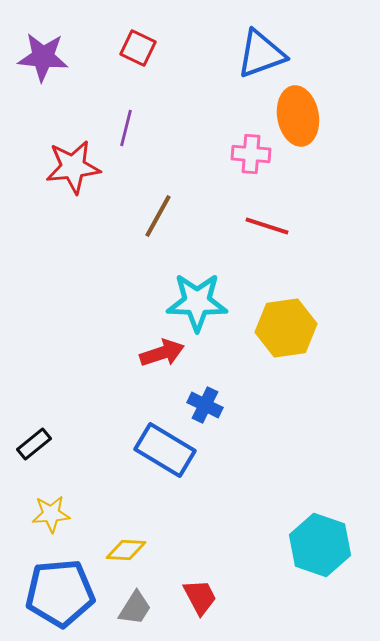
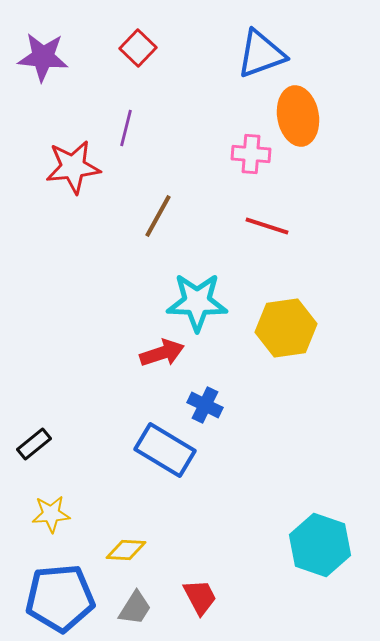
red square: rotated 18 degrees clockwise
blue pentagon: moved 5 px down
